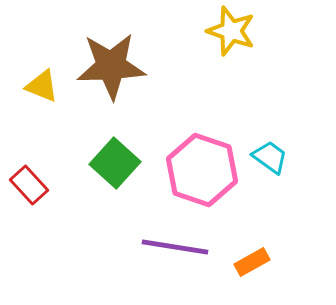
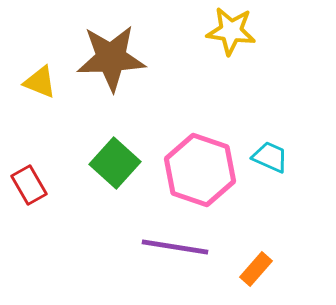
yellow star: rotated 12 degrees counterclockwise
brown star: moved 8 px up
yellow triangle: moved 2 px left, 4 px up
cyan trapezoid: rotated 12 degrees counterclockwise
pink hexagon: moved 2 px left
red rectangle: rotated 12 degrees clockwise
orange rectangle: moved 4 px right, 7 px down; rotated 20 degrees counterclockwise
